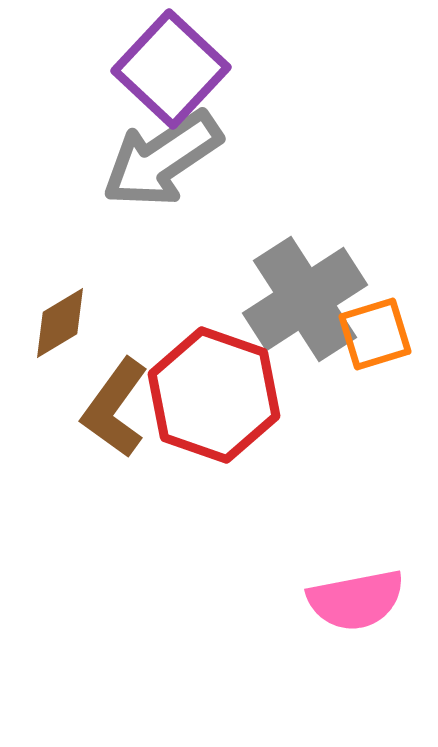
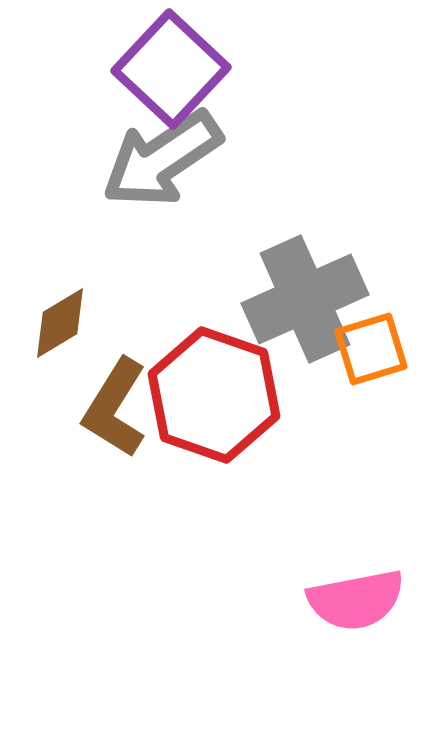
gray cross: rotated 9 degrees clockwise
orange square: moved 4 px left, 15 px down
brown L-shape: rotated 4 degrees counterclockwise
